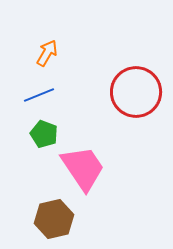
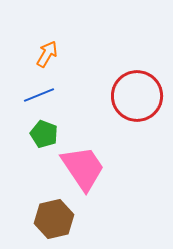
orange arrow: moved 1 px down
red circle: moved 1 px right, 4 px down
